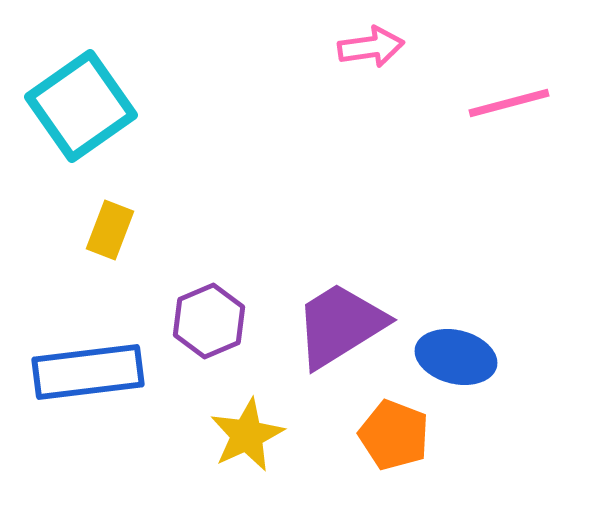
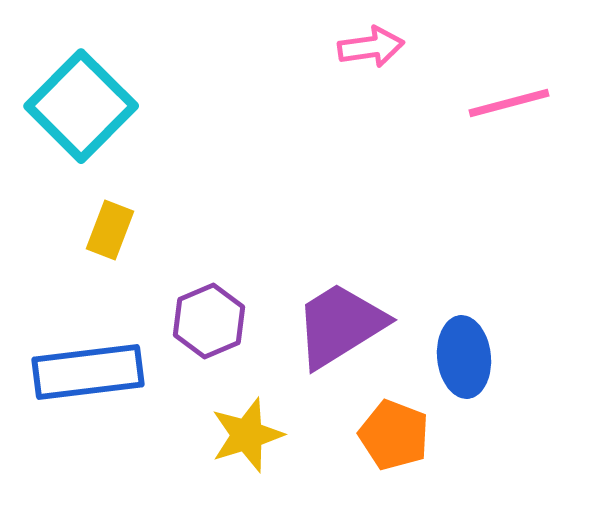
cyan square: rotated 10 degrees counterclockwise
blue ellipse: moved 8 px right; rotated 70 degrees clockwise
yellow star: rotated 8 degrees clockwise
